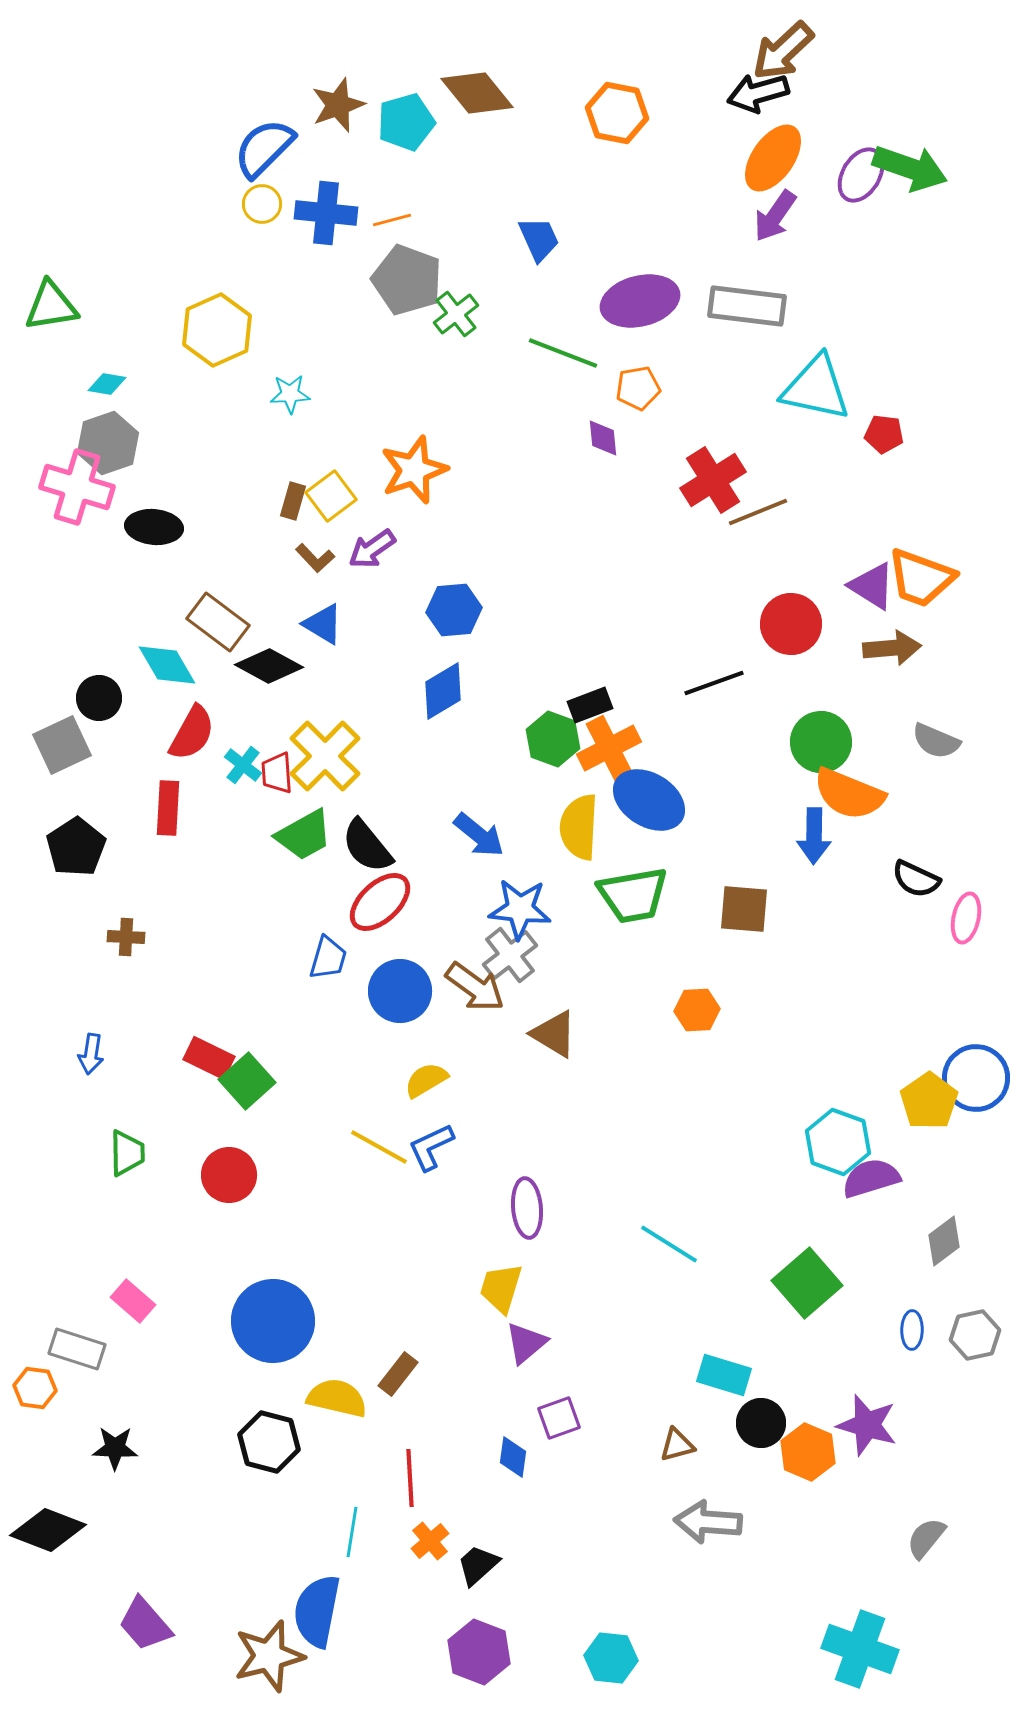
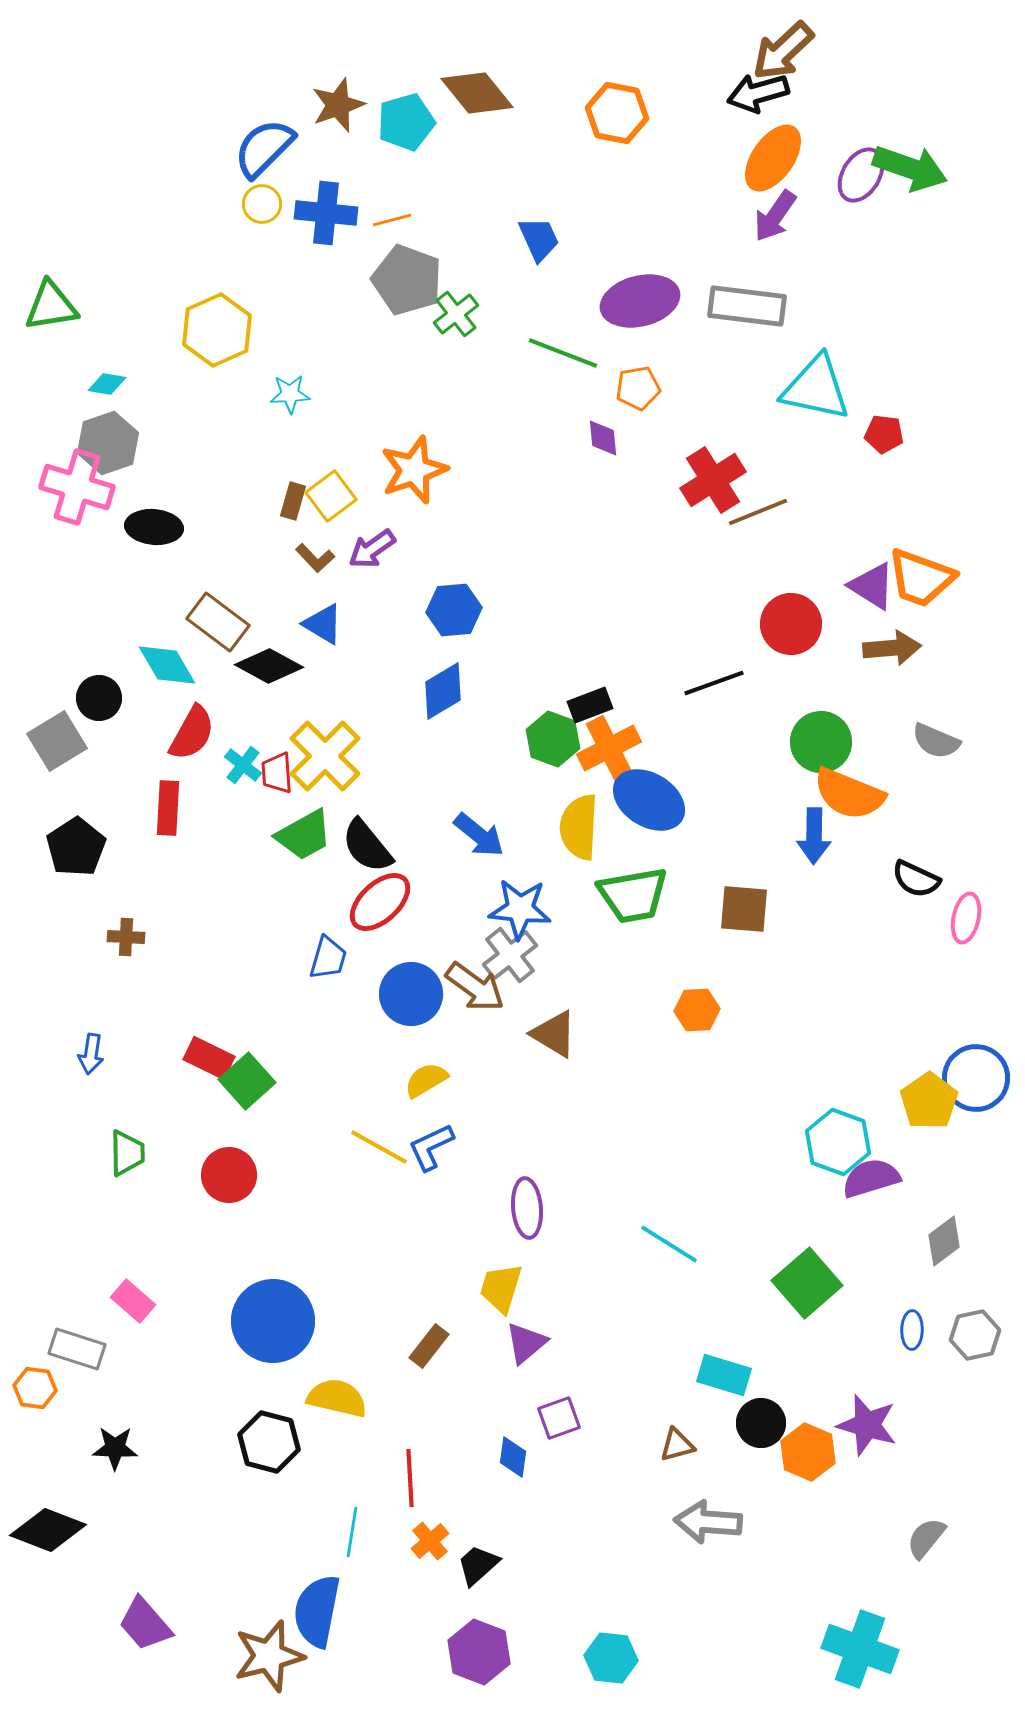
gray square at (62, 745): moved 5 px left, 4 px up; rotated 6 degrees counterclockwise
blue circle at (400, 991): moved 11 px right, 3 px down
brown rectangle at (398, 1374): moved 31 px right, 28 px up
